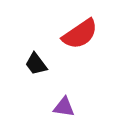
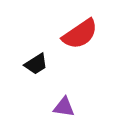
black trapezoid: rotated 85 degrees counterclockwise
